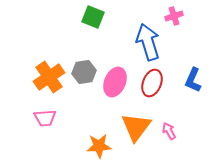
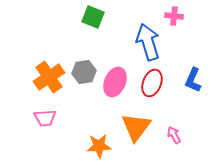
pink cross: rotated 24 degrees clockwise
pink arrow: moved 5 px right, 4 px down
